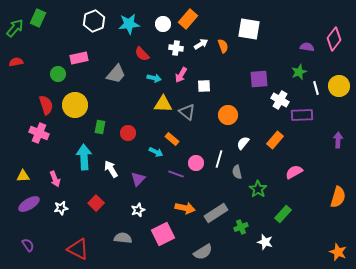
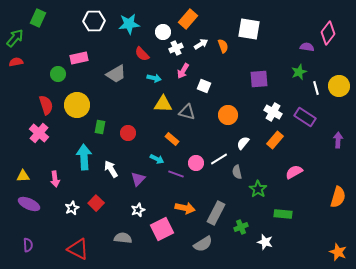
white hexagon at (94, 21): rotated 20 degrees clockwise
white circle at (163, 24): moved 8 px down
green arrow at (15, 28): moved 10 px down
pink diamond at (334, 39): moved 6 px left, 6 px up
white cross at (176, 48): rotated 32 degrees counterclockwise
gray trapezoid at (116, 74): rotated 20 degrees clockwise
pink arrow at (181, 75): moved 2 px right, 4 px up
white square at (204, 86): rotated 24 degrees clockwise
white cross at (280, 100): moved 7 px left, 12 px down
yellow circle at (75, 105): moved 2 px right
gray triangle at (187, 112): rotated 24 degrees counterclockwise
purple rectangle at (302, 115): moved 3 px right, 2 px down; rotated 35 degrees clockwise
pink cross at (39, 133): rotated 18 degrees clockwise
cyan arrow at (156, 152): moved 1 px right, 7 px down
white line at (219, 159): rotated 42 degrees clockwise
pink arrow at (55, 179): rotated 14 degrees clockwise
purple ellipse at (29, 204): rotated 55 degrees clockwise
white star at (61, 208): moved 11 px right; rotated 16 degrees counterclockwise
gray rectangle at (216, 213): rotated 30 degrees counterclockwise
green rectangle at (283, 214): rotated 54 degrees clockwise
pink square at (163, 234): moved 1 px left, 5 px up
purple semicircle at (28, 245): rotated 32 degrees clockwise
gray semicircle at (203, 252): moved 8 px up
